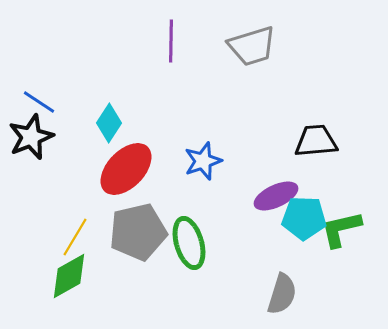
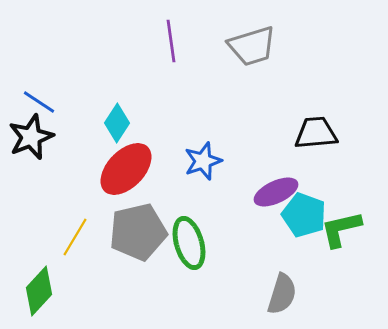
purple line: rotated 9 degrees counterclockwise
cyan diamond: moved 8 px right
black trapezoid: moved 8 px up
purple ellipse: moved 4 px up
cyan pentagon: moved 3 px up; rotated 18 degrees clockwise
green diamond: moved 30 px left, 15 px down; rotated 18 degrees counterclockwise
